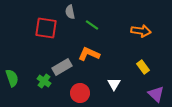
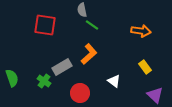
gray semicircle: moved 12 px right, 2 px up
red square: moved 1 px left, 3 px up
orange L-shape: rotated 115 degrees clockwise
yellow rectangle: moved 2 px right
white triangle: moved 3 px up; rotated 24 degrees counterclockwise
purple triangle: moved 1 px left, 1 px down
